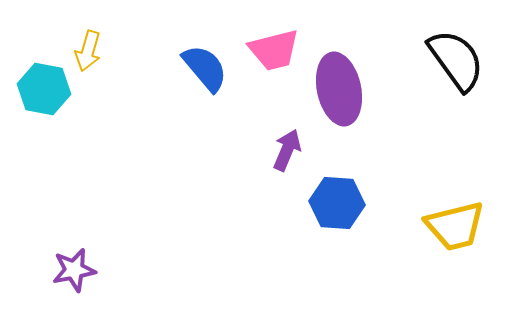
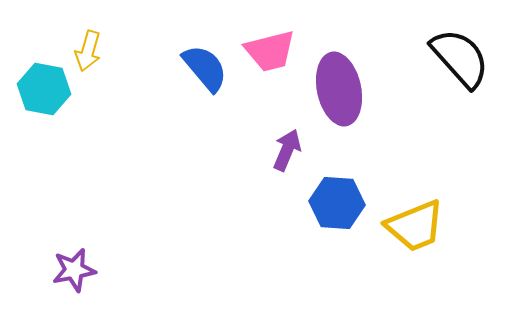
pink trapezoid: moved 4 px left, 1 px down
black semicircle: moved 4 px right, 2 px up; rotated 6 degrees counterclockwise
yellow trapezoid: moved 40 px left; rotated 8 degrees counterclockwise
